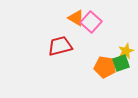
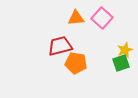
orange triangle: rotated 36 degrees counterclockwise
pink square: moved 11 px right, 4 px up
yellow star: moved 1 px left, 1 px up
orange pentagon: moved 29 px left, 4 px up
